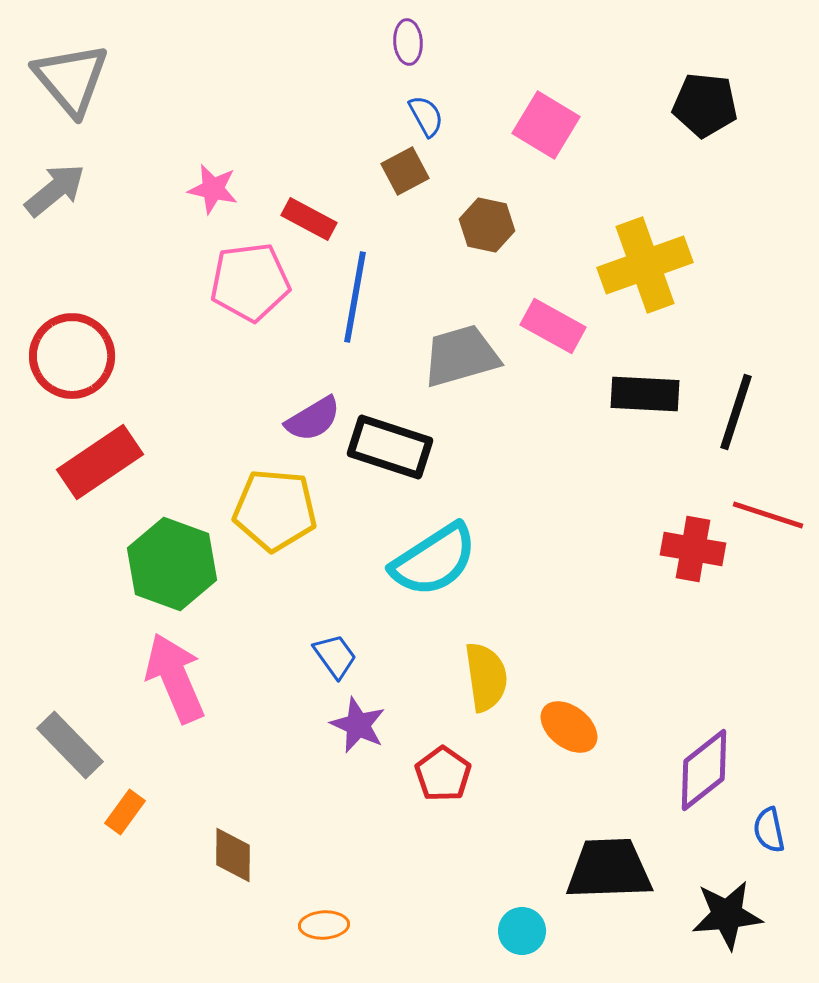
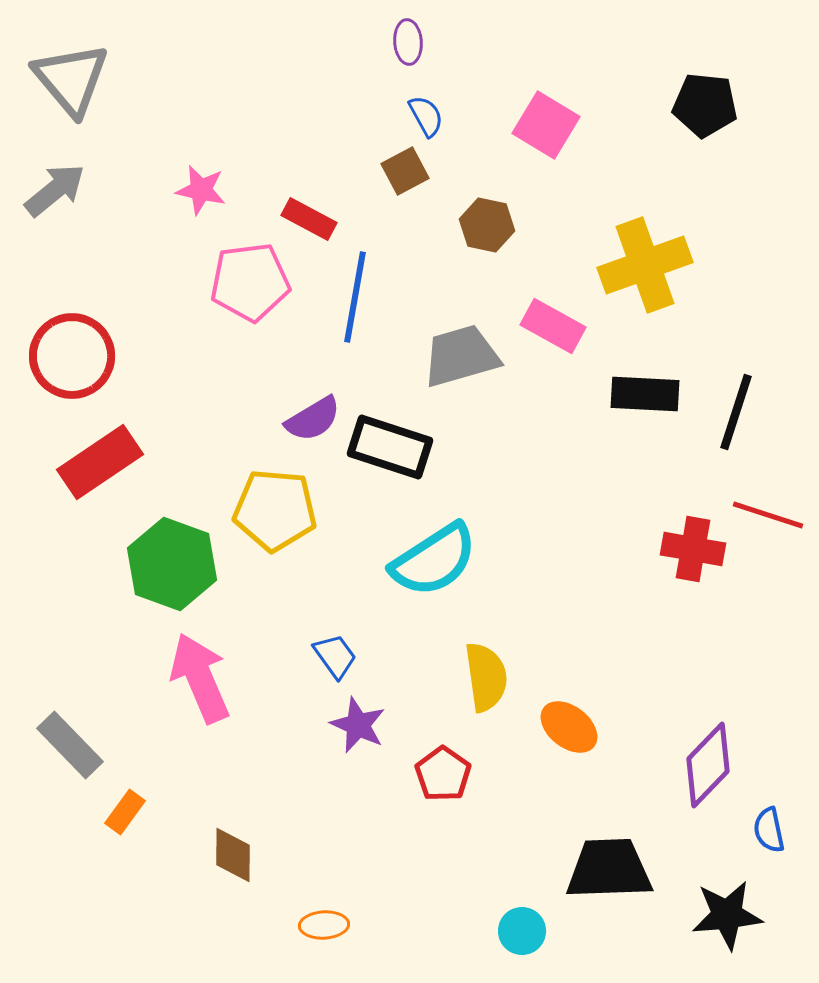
pink star at (213, 189): moved 12 px left, 1 px down
pink arrow at (175, 678): moved 25 px right
purple diamond at (704, 770): moved 4 px right, 5 px up; rotated 8 degrees counterclockwise
